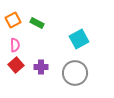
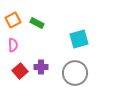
cyan square: rotated 12 degrees clockwise
pink semicircle: moved 2 px left
red square: moved 4 px right, 6 px down
